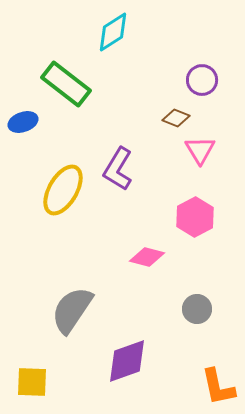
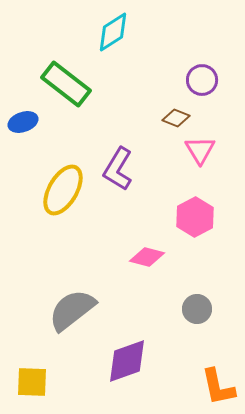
gray semicircle: rotated 18 degrees clockwise
